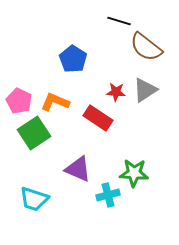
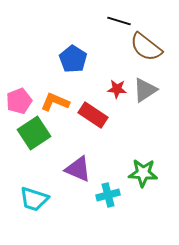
red star: moved 1 px right, 3 px up
pink pentagon: rotated 25 degrees clockwise
red rectangle: moved 5 px left, 3 px up
green star: moved 9 px right
